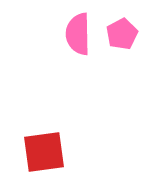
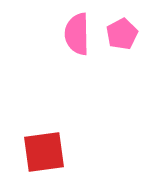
pink semicircle: moved 1 px left
